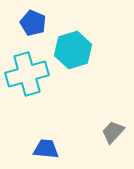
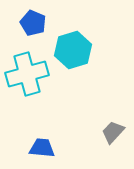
blue trapezoid: moved 4 px left, 1 px up
